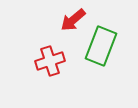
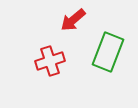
green rectangle: moved 7 px right, 6 px down
